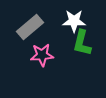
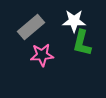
gray rectangle: moved 1 px right
